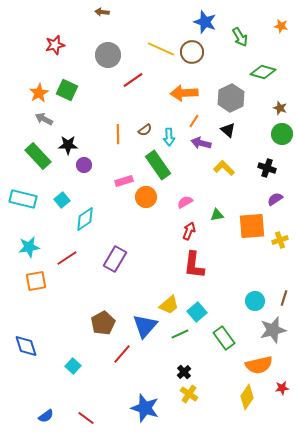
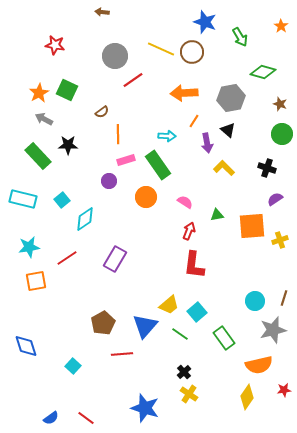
orange star at (281, 26): rotated 24 degrees clockwise
red star at (55, 45): rotated 24 degrees clockwise
gray circle at (108, 55): moved 7 px right, 1 px down
gray hexagon at (231, 98): rotated 16 degrees clockwise
brown star at (280, 108): moved 4 px up
brown semicircle at (145, 130): moved 43 px left, 18 px up
cyan arrow at (169, 137): moved 2 px left, 1 px up; rotated 84 degrees counterclockwise
purple arrow at (201, 143): moved 6 px right; rotated 114 degrees counterclockwise
purple circle at (84, 165): moved 25 px right, 16 px down
pink rectangle at (124, 181): moved 2 px right, 21 px up
pink semicircle at (185, 202): rotated 63 degrees clockwise
green line at (180, 334): rotated 60 degrees clockwise
red line at (122, 354): rotated 45 degrees clockwise
red star at (282, 388): moved 2 px right, 2 px down
blue semicircle at (46, 416): moved 5 px right, 2 px down
